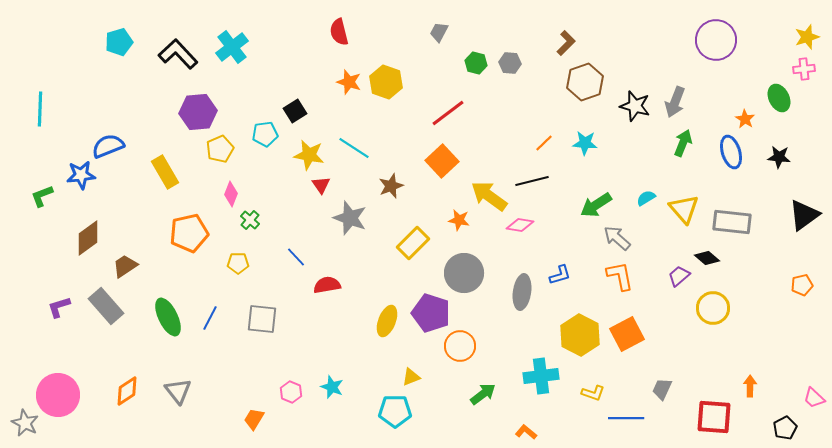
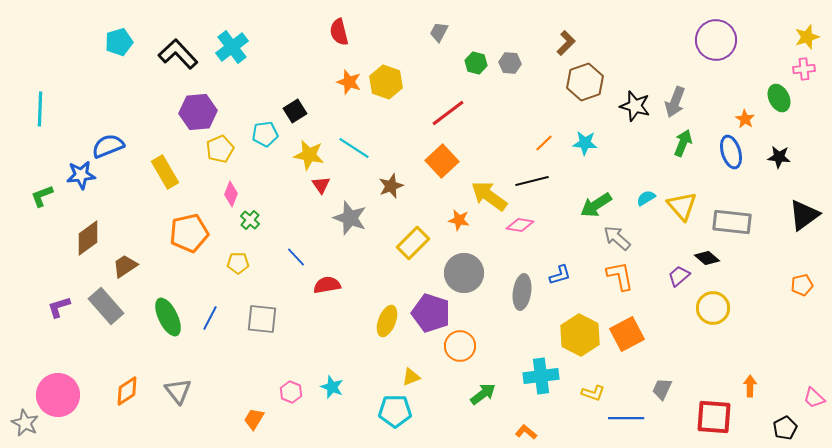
yellow triangle at (684, 209): moved 2 px left, 3 px up
